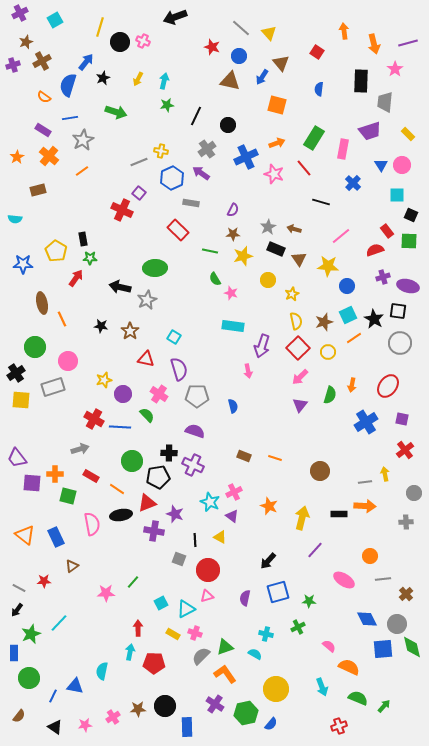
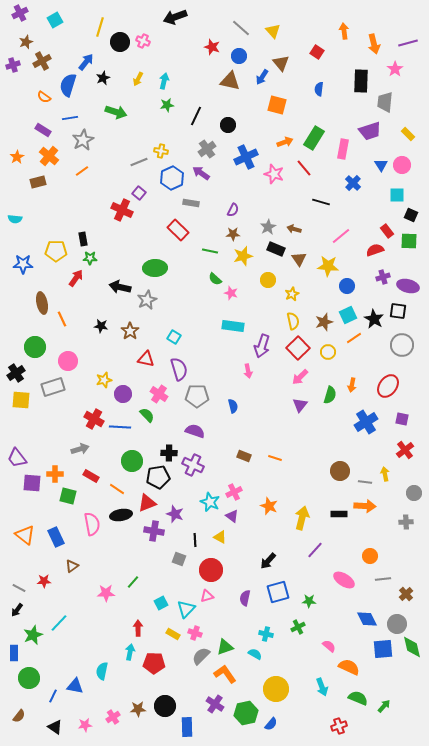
yellow triangle at (269, 33): moved 4 px right, 2 px up
orange arrow at (277, 143): moved 8 px right, 1 px up
brown rectangle at (38, 190): moved 8 px up
yellow pentagon at (56, 251): rotated 30 degrees counterclockwise
green semicircle at (215, 279): rotated 16 degrees counterclockwise
yellow semicircle at (296, 321): moved 3 px left
gray circle at (400, 343): moved 2 px right, 2 px down
brown circle at (320, 471): moved 20 px right
gray line at (365, 482): rotated 16 degrees clockwise
red circle at (208, 570): moved 3 px right
cyan triangle at (186, 609): rotated 18 degrees counterclockwise
green star at (31, 634): moved 2 px right, 1 px down
